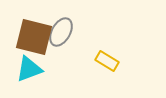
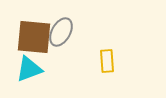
brown square: rotated 9 degrees counterclockwise
yellow rectangle: rotated 55 degrees clockwise
